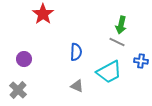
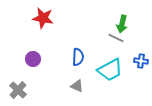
red star: moved 4 px down; rotated 25 degrees counterclockwise
green arrow: moved 1 px right, 1 px up
gray line: moved 1 px left, 4 px up
blue semicircle: moved 2 px right, 5 px down
purple circle: moved 9 px right
cyan trapezoid: moved 1 px right, 2 px up
